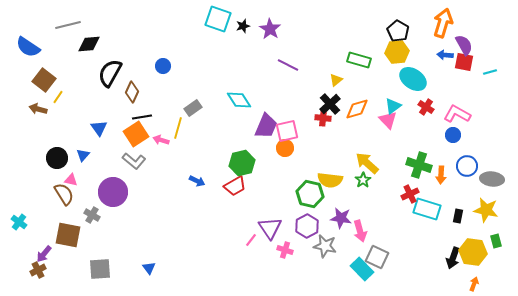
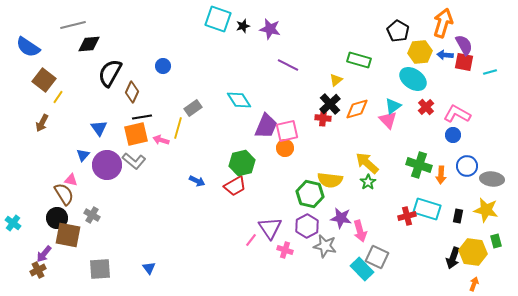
gray line at (68, 25): moved 5 px right
purple star at (270, 29): rotated 20 degrees counterclockwise
yellow hexagon at (397, 52): moved 23 px right
red cross at (426, 107): rotated 14 degrees clockwise
brown arrow at (38, 109): moved 4 px right, 14 px down; rotated 78 degrees counterclockwise
orange square at (136, 134): rotated 20 degrees clockwise
black circle at (57, 158): moved 60 px down
green star at (363, 180): moved 5 px right, 2 px down
purple circle at (113, 192): moved 6 px left, 27 px up
red cross at (410, 194): moved 3 px left, 22 px down; rotated 12 degrees clockwise
cyan cross at (19, 222): moved 6 px left, 1 px down
